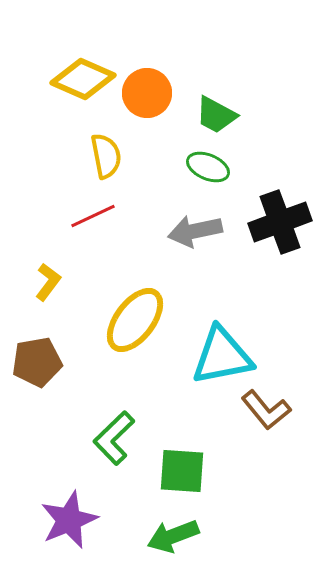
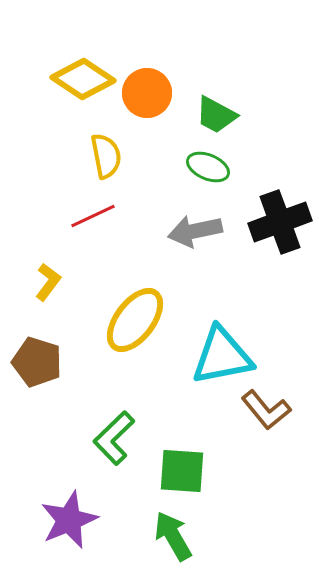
yellow diamond: rotated 10 degrees clockwise
brown pentagon: rotated 27 degrees clockwise
green arrow: rotated 81 degrees clockwise
